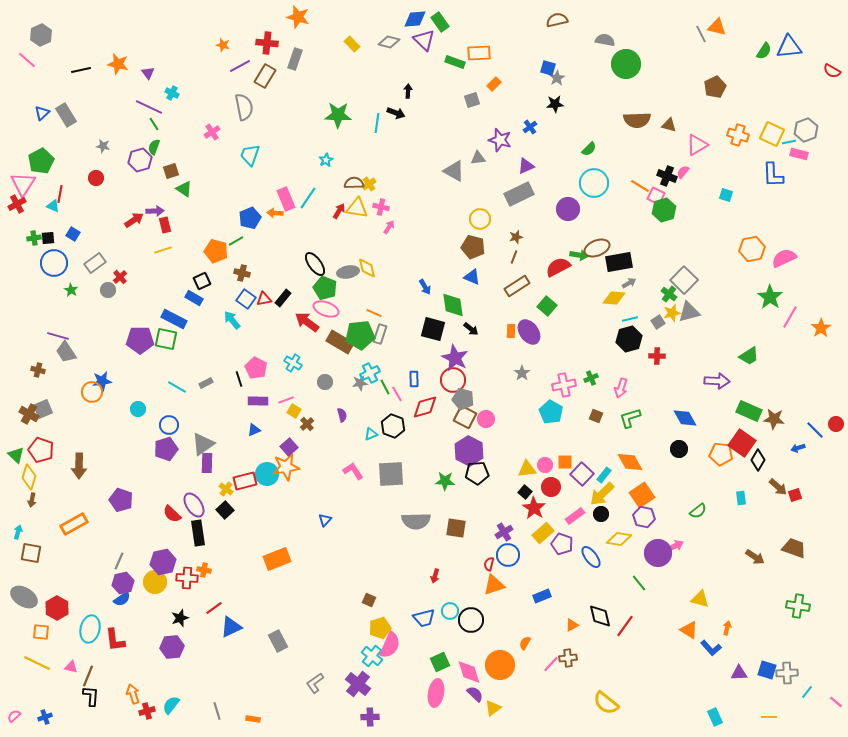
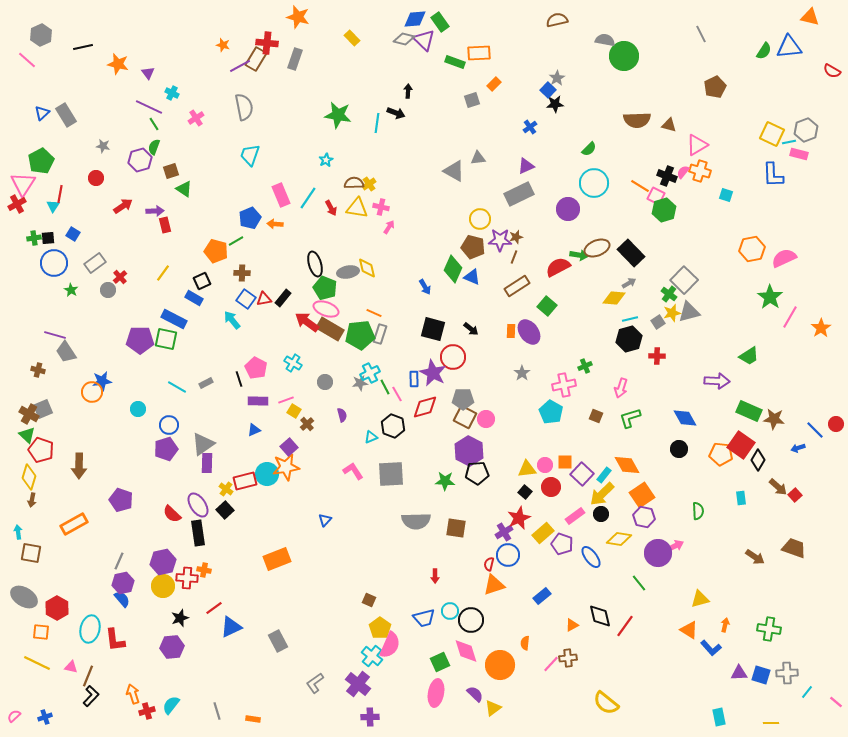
orange triangle at (717, 27): moved 93 px right, 10 px up
gray diamond at (389, 42): moved 15 px right, 3 px up
yellow rectangle at (352, 44): moved 6 px up
green circle at (626, 64): moved 2 px left, 8 px up
blue square at (548, 68): moved 22 px down; rotated 28 degrees clockwise
black line at (81, 70): moved 2 px right, 23 px up
brown rectangle at (265, 76): moved 9 px left, 17 px up
green star at (338, 115): rotated 8 degrees clockwise
pink cross at (212, 132): moved 16 px left, 14 px up
orange cross at (738, 135): moved 38 px left, 36 px down
purple star at (500, 140): moved 100 px down; rotated 15 degrees counterclockwise
pink rectangle at (286, 199): moved 5 px left, 4 px up
cyan triangle at (53, 206): rotated 40 degrees clockwise
red arrow at (339, 211): moved 8 px left, 3 px up; rotated 119 degrees clockwise
orange arrow at (275, 213): moved 11 px down
red arrow at (134, 220): moved 11 px left, 14 px up
yellow line at (163, 250): moved 23 px down; rotated 36 degrees counterclockwise
black rectangle at (619, 262): moved 12 px right, 9 px up; rotated 56 degrees clockwise
black ellipse at (315, 264): rotated 20 degrees clockwise
brown cross at (242, 273): rotated 14 degrees counterclockwise
green diamond at (453, 305): moved 36 px up; rotated 32 degrees clockwise
purple line at (58, 336): moved 3 px left, 1 px up
brown rectangle at (340, 342): moved 10 px left, 13 px up
purple star at (455, 358): moved 22 px left, 15 px down
green cross at (591, 378): moved 6 px left, 12 px up
red circle at (453, 380): moved 23 px up
gray pentagon at (463, 399): rotated 15 degrees counterclockwise
cyan triangle at (371, 434): moved 3 px down
red square at (742, 443): moved 1 px left, 2 px down
green triangle at (16, 455): moved 11 px right, 20 px up
orange diamond at (630, 462): moved 3 px left, 3 px down
red square at (795, 495): rotated 24 degrees counterclockwise
purple ellipse at (194, 505): moved 4 px right
red star at (534, 508): moved 15 px left, 10 px down; rotated 15 degrees clockwise
green semicircle at (698, 511): rotated 54 degrees counterclockwise
cyan arrow at (18, 532): rotated 24 degrees counterclockwise
red arrow at (435, 576): rotated 16 degrees counterclockwise
yellow circle at (155, 582): moved 8 px right, 4 px down
blue rectangle at (542, 596): rotated 18 degrees counterclockwise
blue semicircle at (122, 599): rotated 96 degrees counterclockwise
yellow triangle at (700, 599): rotated 30 degrees counterclockwise
green cross at (798, 606): moved 29 px left, 23 px down
yellow pentagon at (380, 628): rotated 20 degrees counterclockwise
orange arrow at (727, 628): moved 2 px left, 3 px up
orange semicircle at (525, 643): rotated 24 degrees counterclockwise
blue square at (767, 670): moved 6 px left, 5 px down
pink diamond at (469, 672): moved 3 px left, 21 px up
black L-shape at (91, 696): rotated 40 degrees clockwise
cyan rectangle at (715, 717): moved 4 px right; rotated 12 degrees clockwise
yellow line at (769, 717): moved 2 px right, 6 px down
